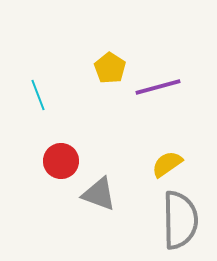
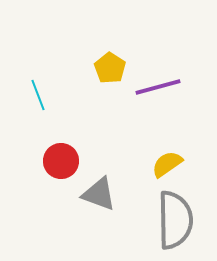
gray semicircle: moved 5 px left
